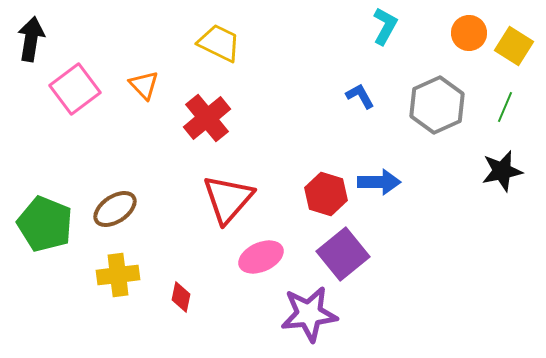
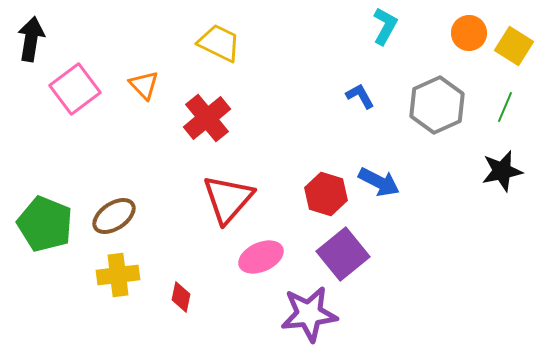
blue arrow: rotated 27 degrees clockwise
brown ellipse: moved 1 px left, 7 px down
